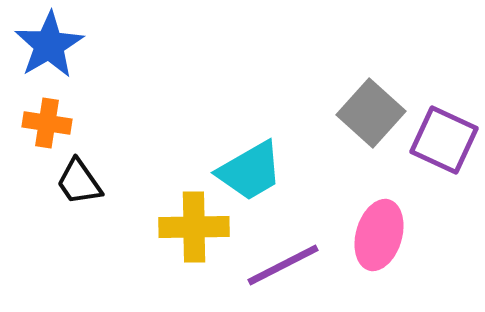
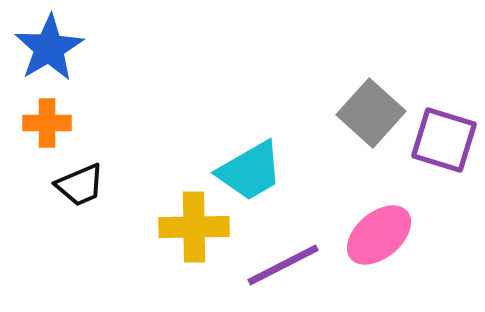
blue star: moved 3 px down
orange cross: rotated 9 degrees counterclockwise
purple square: rotated 8 degrees counterclockwise
black trapezoid: moved 1 px right, 3 px down; rotated 78 degrees counterclockwise
pink ellipse: rotated 34 degrees clockwise
